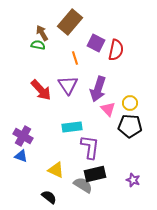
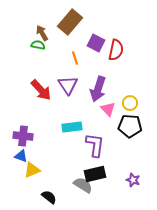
purple cross: rotated 24 degrees counterclockwise
purple L-shape: moved 5 px right, 2 px up
yellow triangle: moved 24 px left; rotated 48 degrees counterclockwise
